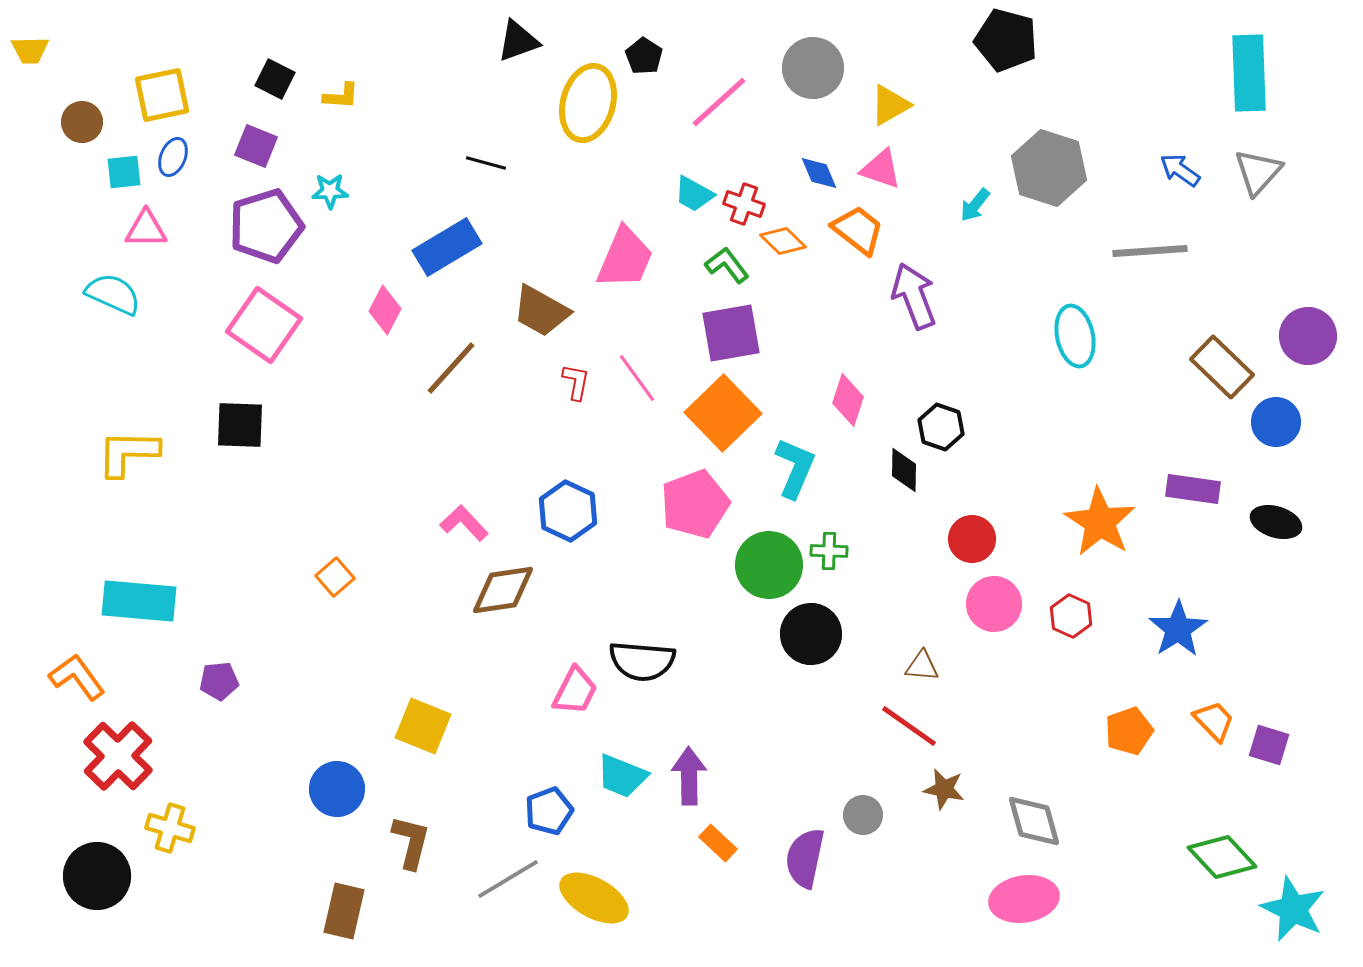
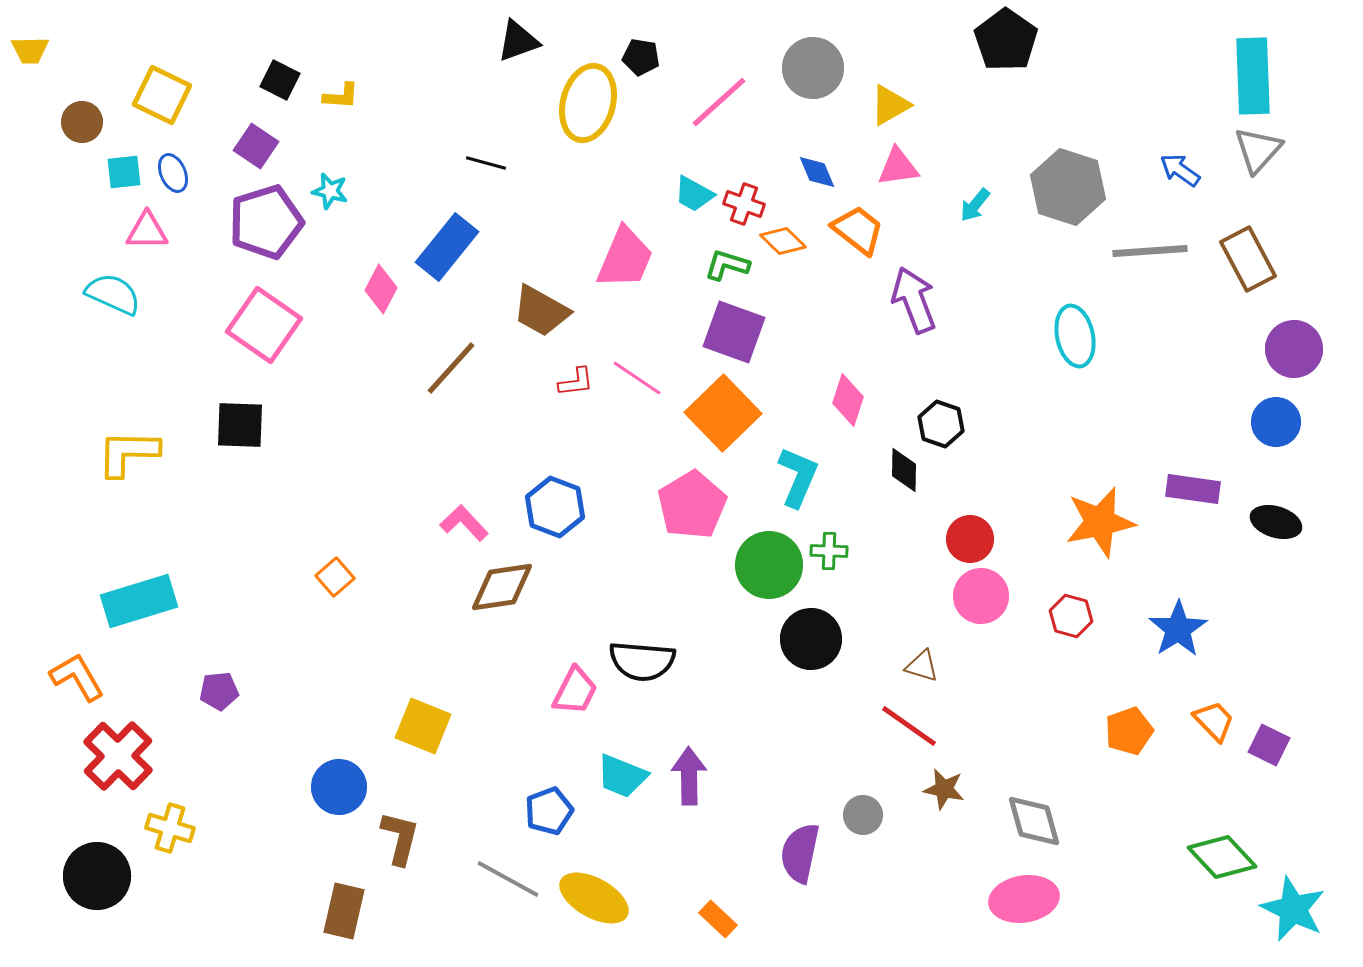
black pentagon at (1006, 40): rotated 20 degrees clockwise
black pentagon at (644, 56): moved 3 px left, 1 px down; rotated 24 degrees counterclockwise
cyan rectangle at (1249, 73): moved 4 px right, 3 px down
black square at (275, 79): moved 5 px right, 1 px down
yellow square at (162, 95): rotated 38 degrees clockwise
purple square at (256, 146): rotated 12 degrees clockwise
blue ellipse at (173, 157): moved 16 px down; rotated 45 degrees counterclockwise
gray hexagon at (1049, 168): moved 19 px right, 19 px down
pink triangle at (881, 169): moved 17 px right, 2 px up; rotated 27 degrees counterclockwise
gray triangle at (1258, 172): moved 22 px up
blue diamond at (819, 173): moved 2 px left, 1 px up
cyan star at (330, 191): rotated 15 degrees clockwise
purple pentagon at (266, 226): moved 4 px up
pink triangle at (146, 229): moved 1 px right, 2 px down
blue rectangle at (447, 247): rotated 20 degrees counterclockwise
green L-shape at (727, 265): rotated 36 degrees counterclockwise
purple arrow at (914, 296): moved 4 px down
pink diamond at (385, 310): moved 4 px left, 21 px up
purple square at (731, 333): moved 3 px right, 1 px up; rotated 30 degrees clockwise
purple circle at (1308, 336): moved 14 px left, 13 px down
brown rectangle at (1222, 367): moved 26 px right, 108 px up; rotated 18 degrees clockwise
pink line at (637, 378): rotated 20 degrees counterclockwise
red L-shape at (576, 382): rotated 72 degrees clockwise
black hexagon at (941, 427): moved 3 px up
cyan L-shape at (795, 468): moved 3 px right, 9 px down
pink pentagon at (695, 504): moved 3 px left, 1 px down; rotated 10 degrees counterclockwise
blue hexagon at (568, 511): moved 13 px left, 4 px up; rotated 4 degrees counterclockwise
orange star at (1100, 522): rotated 28 degrees clockwise
red circle at (972, 539): moved 2 px left
brown diamond at (503, 590): moved 1 px left, 3 px up
cyan rectangle at (139, 601): rotated 22 degrees counterclockwise
pink circle at (994, 604): moved 13 px left, 8 px up
red hexagon at (1071, 616): rotated 9 degrees counterclockwise
black circle at (811, 634): moved 5 px down
brown triangle at (922, 666): rotated 12 degrees clockwise
orange L-shape at (77, 677): rotated 6 degrees clockwise
purple pentagon at (219, 681): moved 10 px down
purple square at (1269, 745): rotated 9 degrees clockwise
blue circle at (337, 789): moved 2 px right, 2 px up
brown L-shape at (411, 842): moved 11 px left, 4 px up
orange rectangle at (718, 843): moved 76 px down
purple semicircle at (805, 858): moved 5 px left, 5 px up
gray line at (508, 879): rotated 60 degrees clockwise
